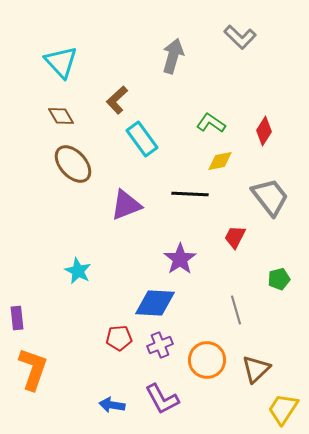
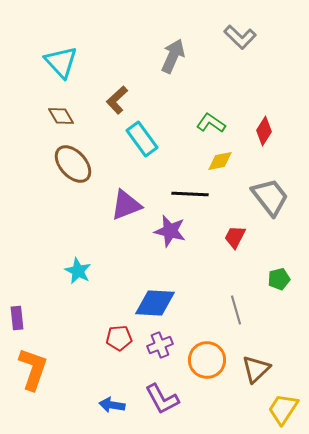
gray arrow: rotated 8 degrees clockwise
purple star: moved 10 px left, 28 px up; rotated 24 degrees counterclockwise
